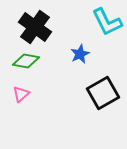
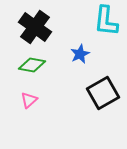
cyan L-shape: moved 1 px left, 1 px up; rotated 32 degrees clockwise
green diamond: moved 6 px right, 4 px down
pink triangle: moved 8 px right, 6 px down
